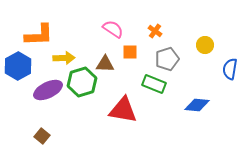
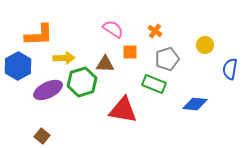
blue diamond: moved 2 px left, 1 px up
